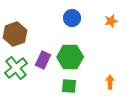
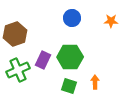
orange star: rotated 16 degrees clockwise
green cross: moved 2 px right, 2 px down; rotated 15 degrees clockwise
orange arrow: moved 15 px left
green square: rotated 14 degrees clockwise
